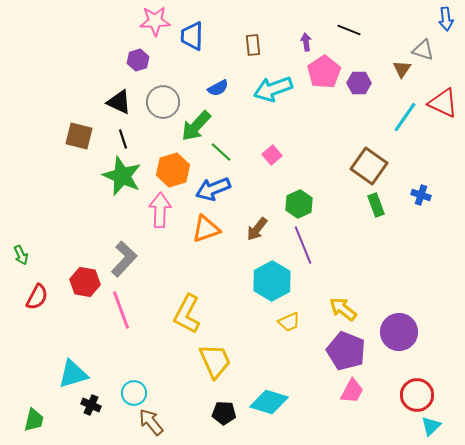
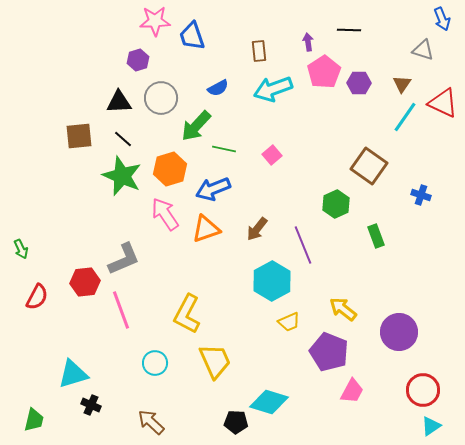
blue arrow at (446, 19): moved 4 px left; rotated 15 degrees counterclockwise
black line at (349, 30): rotated 20 degrees counterclockwise
blue trapezoid at (192, 36): rotated 20 degrees counterclockwise
purple arrow at (306, 42): moved 2 px right
brown rectangle at (253, 45): moved 6 px right, 6 px down
brown triangle at (402, 69): moved 15 px down
black triangle at (119, 102): rotated 28 degrees counterclockwise
gray circle at (163, 102): moved 2 px left, 4 px up
brown square at (79, 136): rotated 20 degrees counterclockwise
black line at (123, 139): rotated 30 degrees counterclockwise
green line at (221, 152): moved 3 px right, 3 px up; rotated 30 degrees counterclockwise
orange hexagon at (173, 170): moved 3 px left, 1 px up
green hexagon at (299, 204): moved 37 px right
green rectangle at (376, 205): moved 31 px down
pink arrow at (160, 210): moved 5 px right, 4 px down; rotated 36 degrees counterclockwise
green arrow at (21, 255): moved 6 px up
gray L-shape at (124, 259): rotated 24 degrees clockwise
red hexagon at (85, 282): rotated 16 degrees counterclockwise
purple pentagon at (346, 351): moved 17 px left, 1 px down
cyan circle at (134, 393): moved 21 px right, 30 px up
red circle at (417, 395): moved 6 px right, 5 px up
black pentagon at (224, 413): moved 12 px right, 9 px down
brown arrow at (151, 422): rotated 8 degrees counterclockwise
cyan triangle at (431, 426): rotated 10 degrees clockwise
